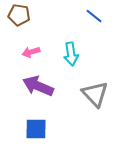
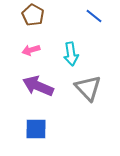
brown pentagon: moved 14 px right; rotated 20 degrees clockwise
pink arrow: moved 2 px up
gray triangle: moved 7 px left, 6 px up
